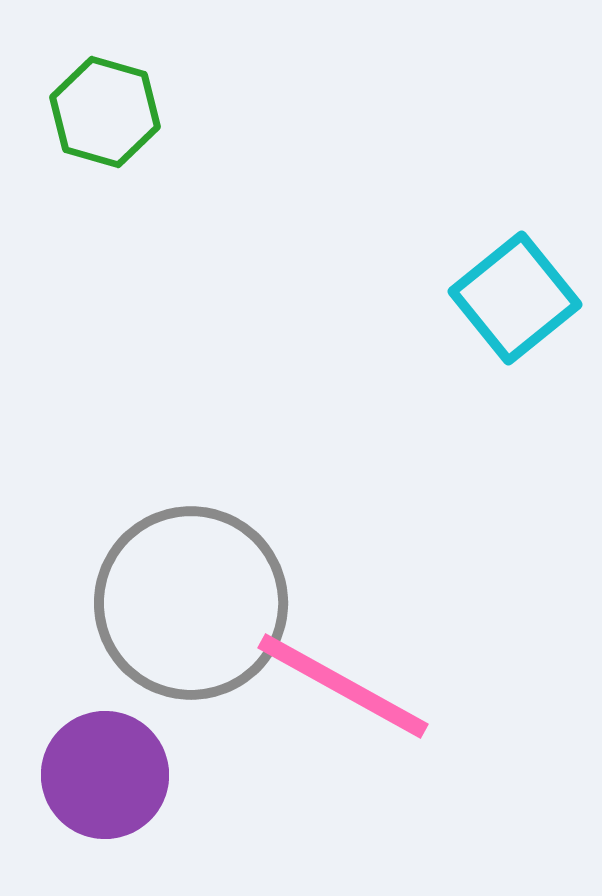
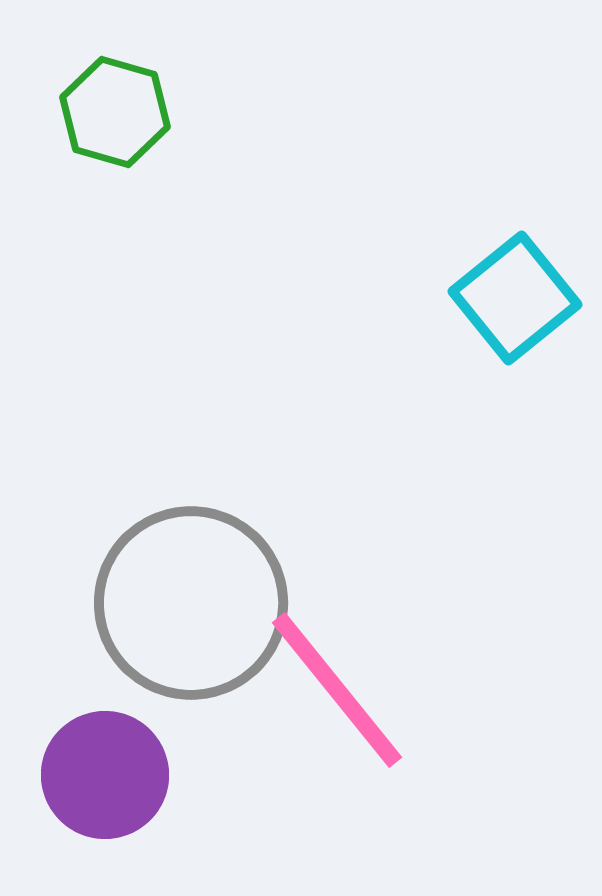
green hexagon: moved 10 px right
pink line: moved 6 px left, 4 px down; rotated 22 degrees clockwise
